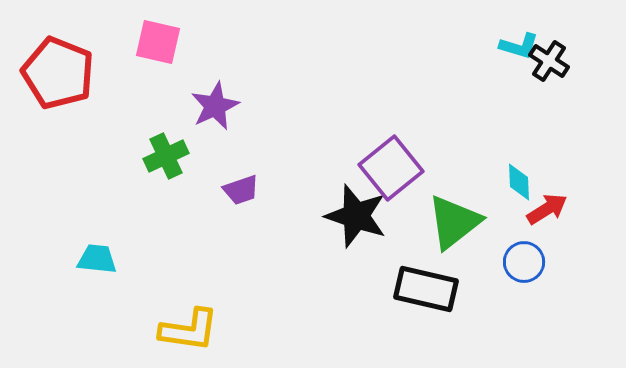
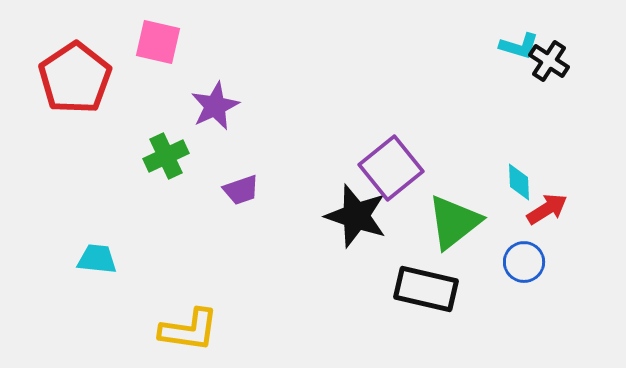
red pentagon: moved 17 px right, 5 px down; rotated 16 degrees clockwise
